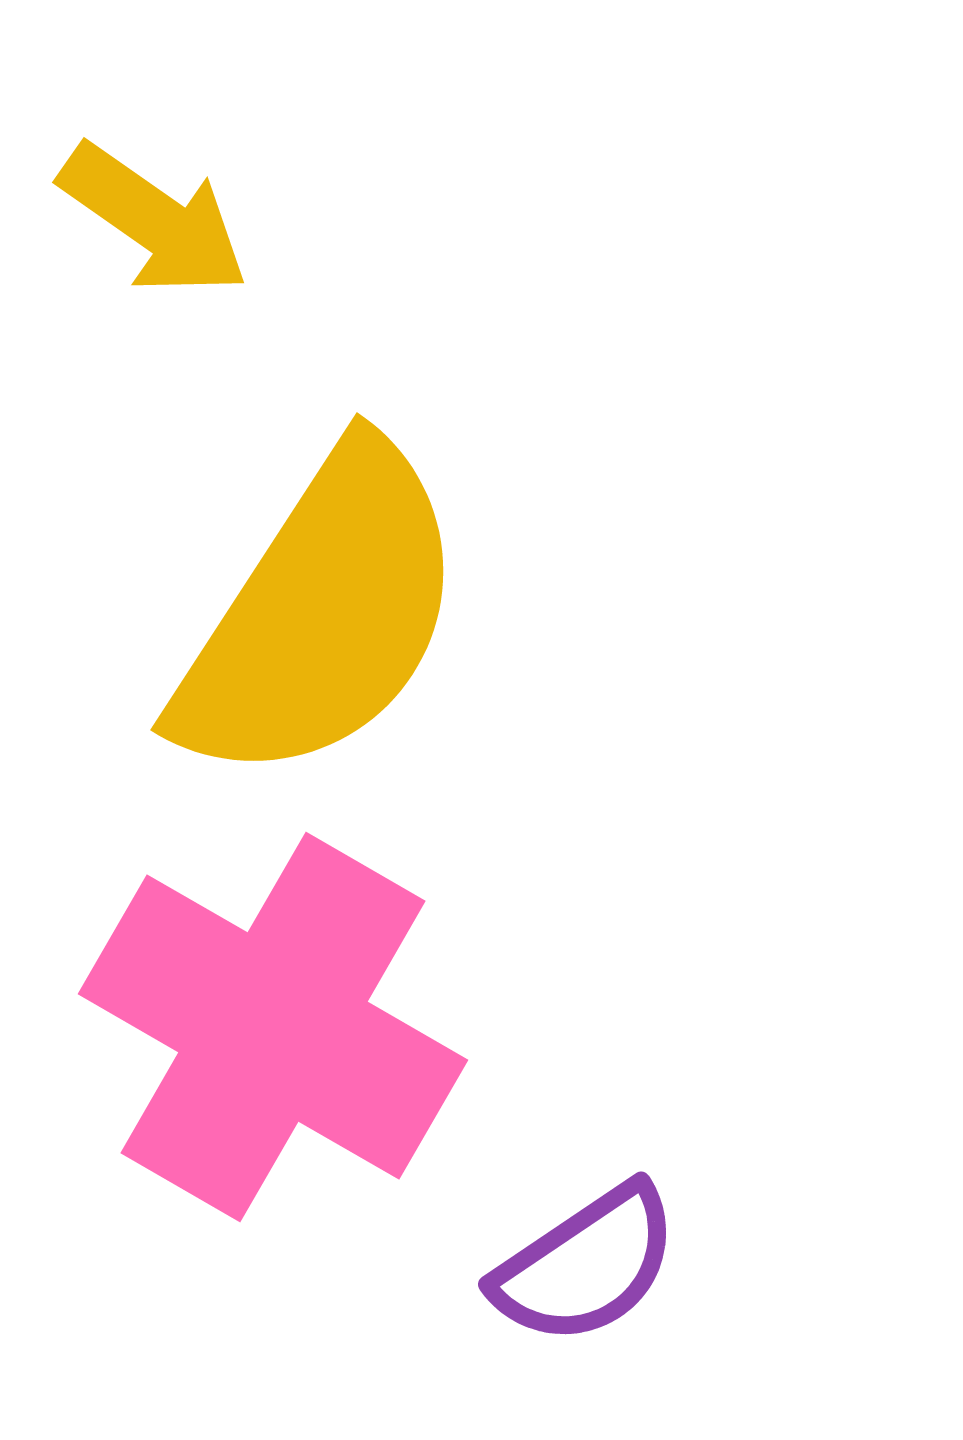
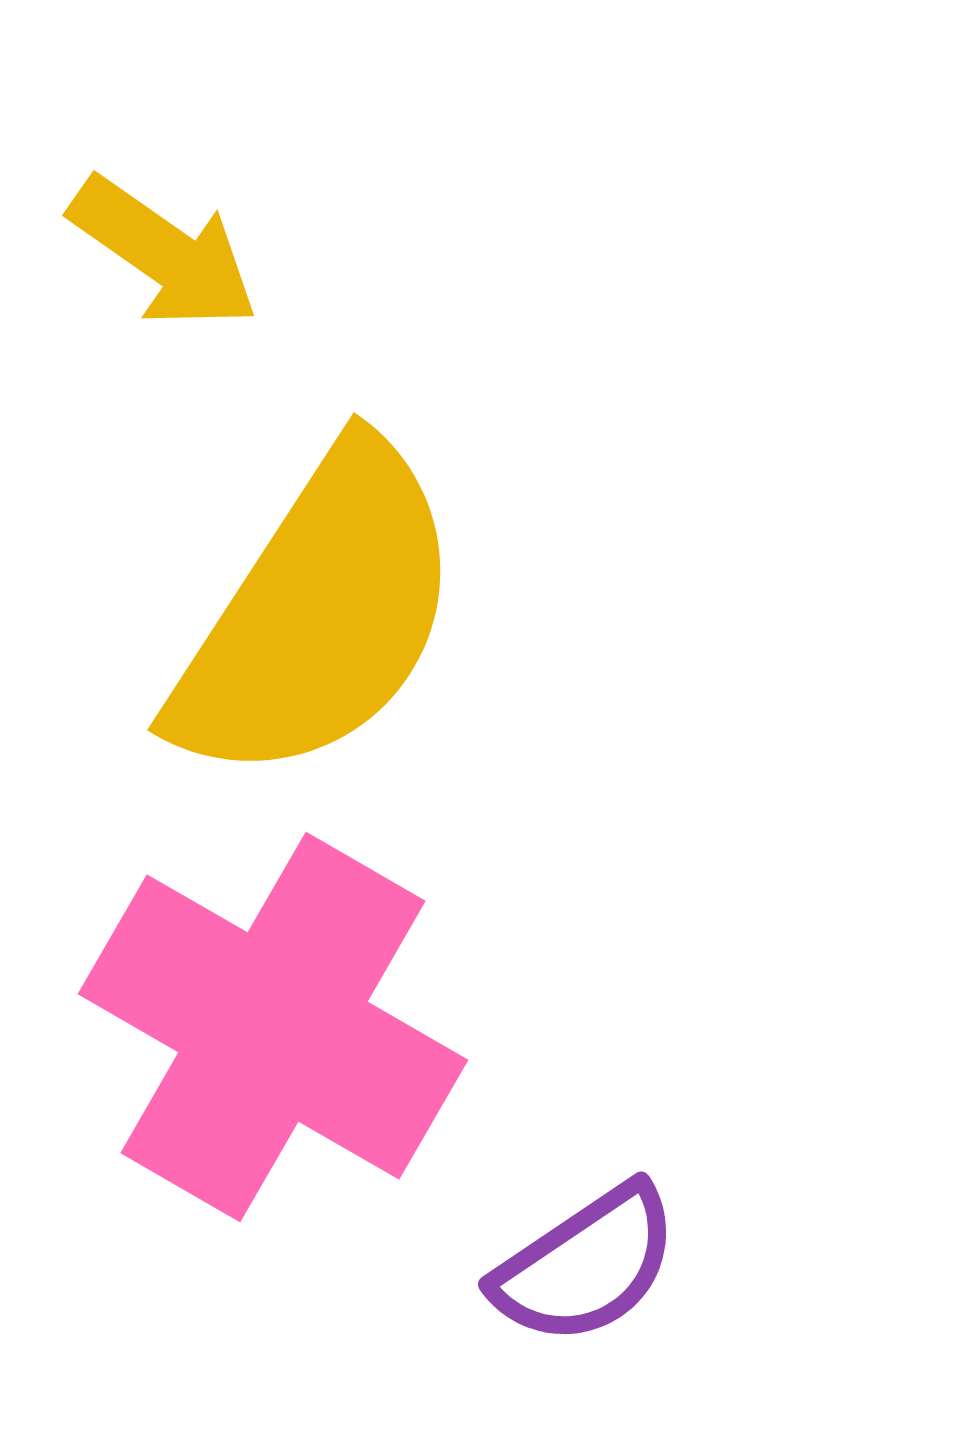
yellow arrow: moved 10 px right, 33 px down
yellow semicircle: moved 3 px left
